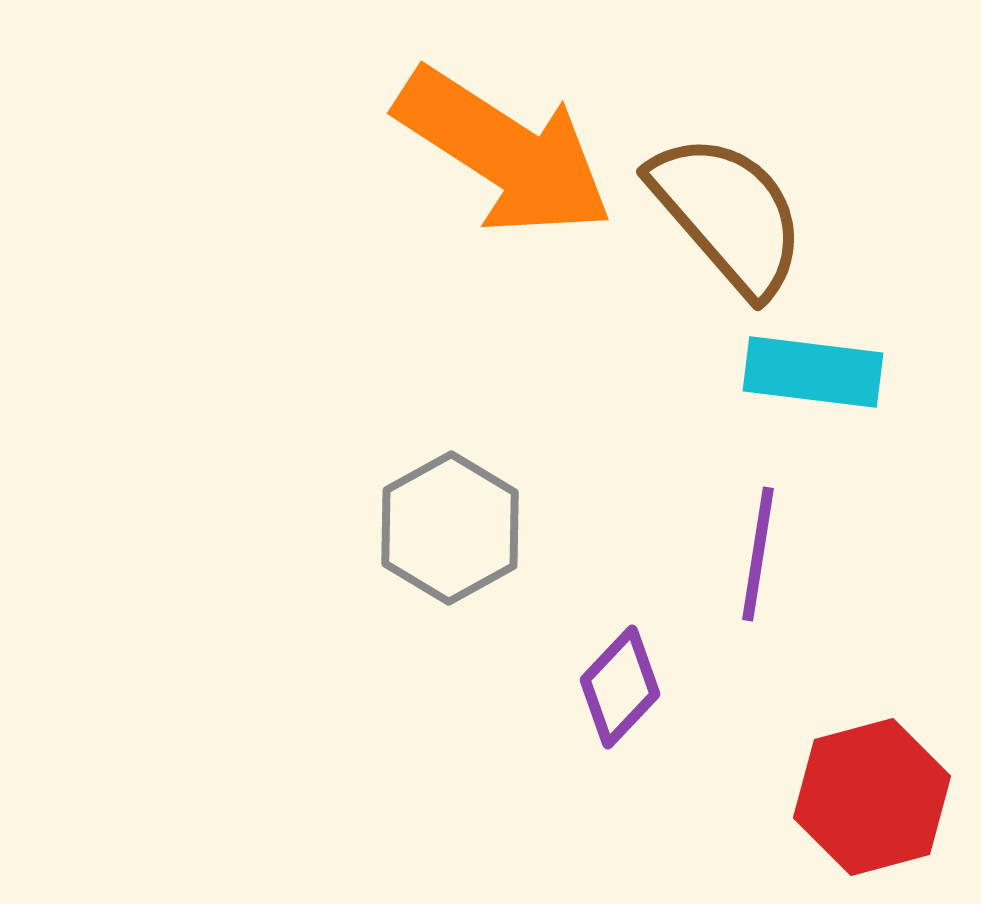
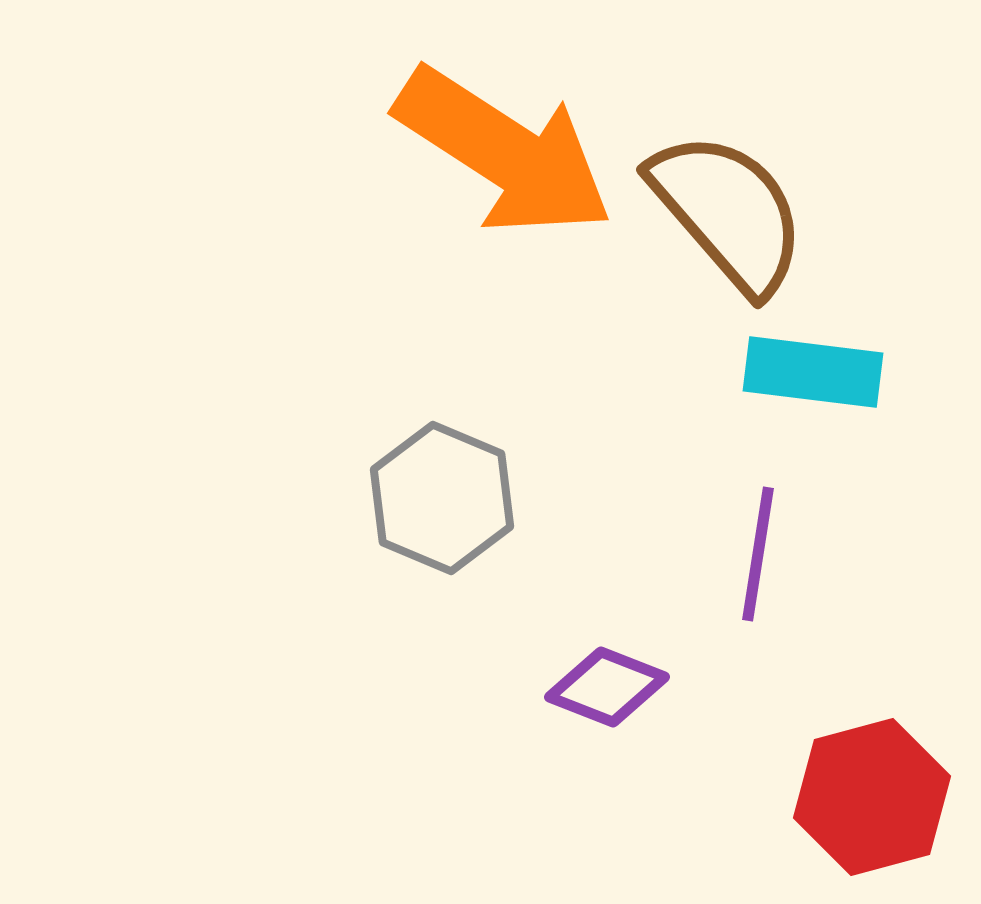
brown semicircle: moved 2 px up
gray hexagon: moved 8 px left, 30 px up; rotated 8 degrees counterclockwise
purple diamond: moved 13 px left; rotated 68 degrees clockwise
